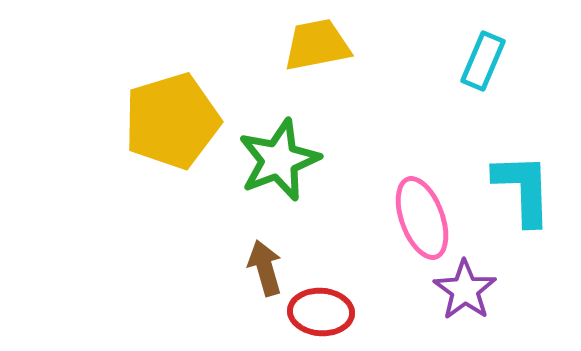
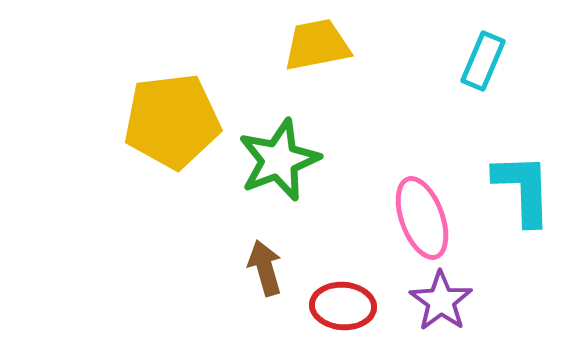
yellow pentagon: rotated 10 degrees clockwise
purple star: moved 24 px left, 11 px down
red ellipse: moved 22 px right, 6 px up
